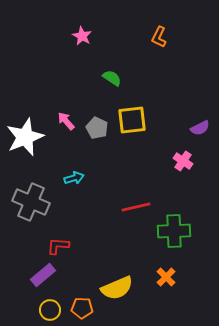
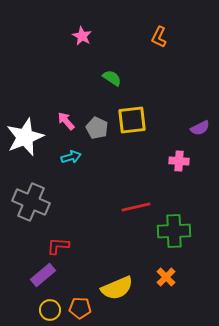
pink cross: moved 4 px left; rotated 30 degrees counterclockwise
cyan arrow: moved 3 px left, 21 px up
orange pentagon: moved 2 px left
